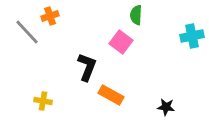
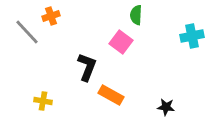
orange cross: moved 1 px right
